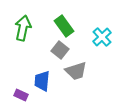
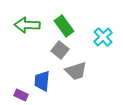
green arrow: moved 4 px right, 3 px up; rotated 100 degrees counterclockwise
cyan cross: moved 1 px right
